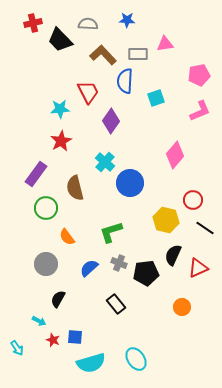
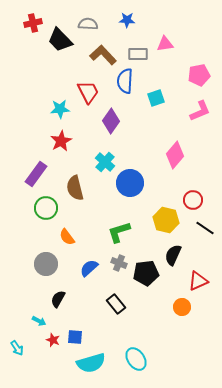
green L-shape at (111, 232): moved 8 px right
red triangle at (198, 268): moved 13 px down
